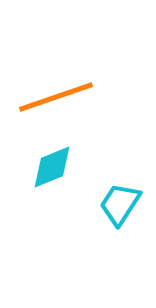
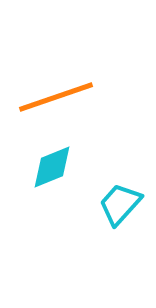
cyan trapezoid: rotated 9 degrees clockwise
